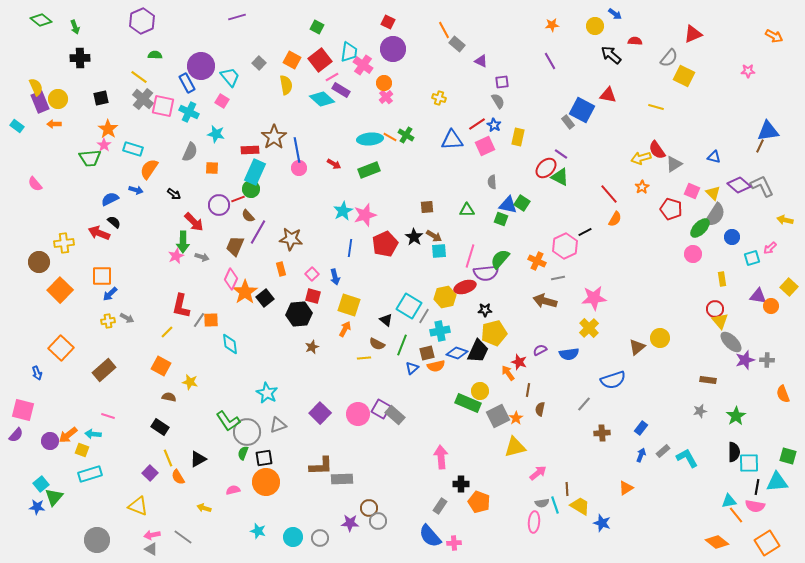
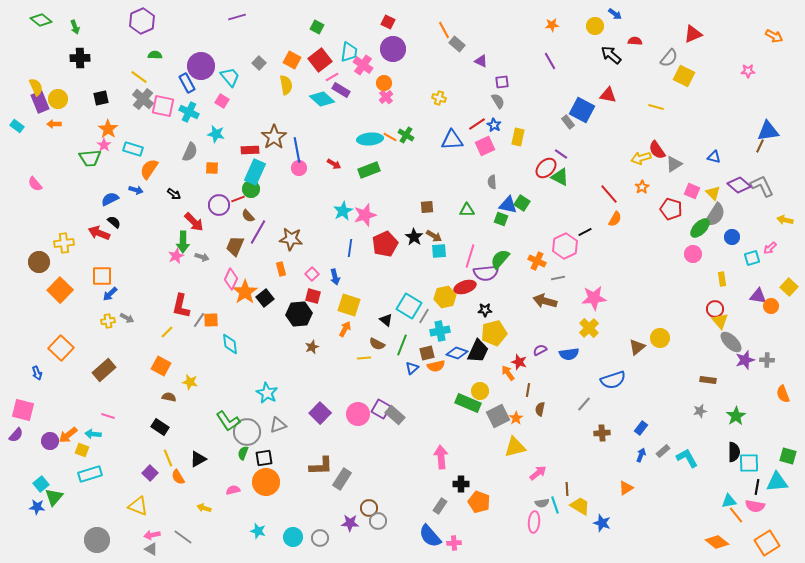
gray rectangle at (342, 479): rotated 55 degrees counterclockwise
